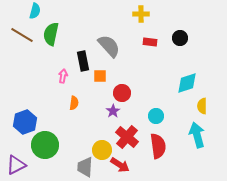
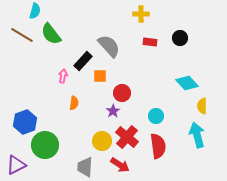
green semicircle: rotated 50 degrees counterclockwise
black rectangle: rotated 54 degrees clockwise
cyan diamond: rotated 65 degrees clockwise
yellow circle: moved 9 px up
